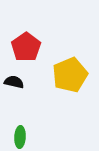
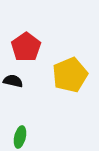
black semicircle: moved 1 px left, 1 px up
green ellipse: rotated 10 degrees clockwise
